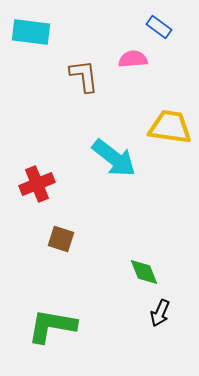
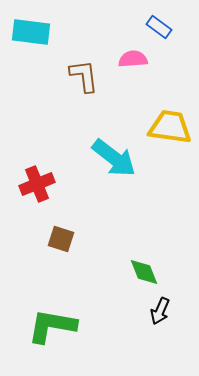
black arrow: moved 2 px up
